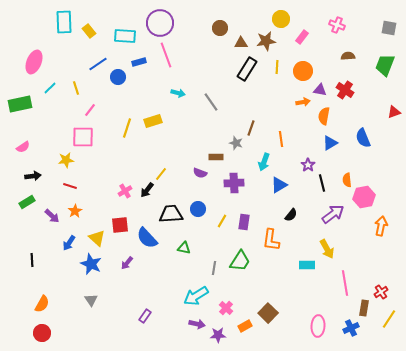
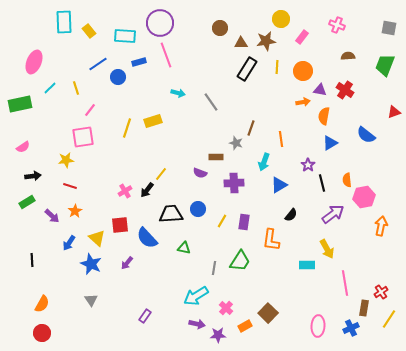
pink square at (83, 137): rotated 10 degrees counterclockwise
blue semicircle at (363, 138): moved 3 px right, 3 px up; rotated 30 degrees counterclockwise
